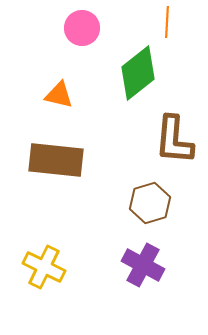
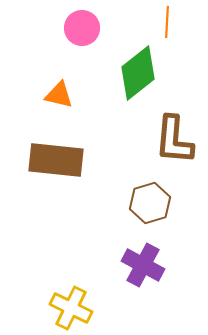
yellow cross: moved 27 px right, 41 px down
